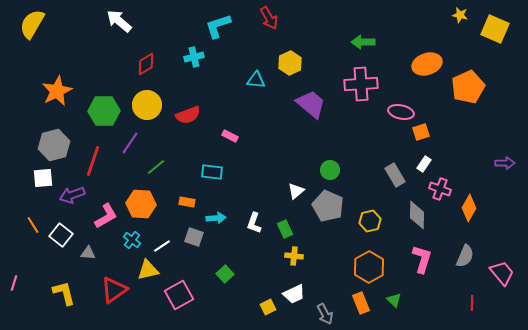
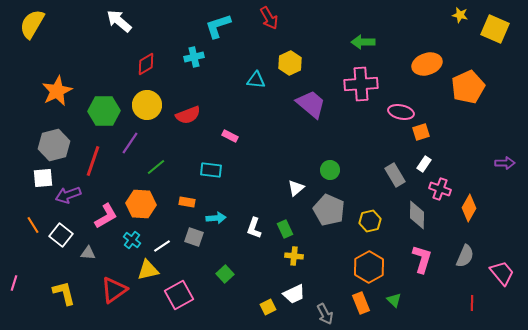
cyan rectangle at (212, 172): moved 1 px left, 2 px up
white triangle at (296, 191): moved 3 px up
purple arrow at (72, 195): moved 4 px left
gray pentagon at (328, 206): moved 1 px right, 4 px down
white L-shape at (254, 223): moved 5 px down
